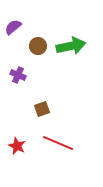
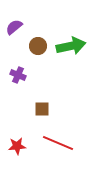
purple semicircle: moved 1 px right
brown square: rotated 21 degrees clockwise
red star: rotated 30 degrees counterclockwise
